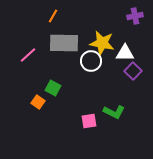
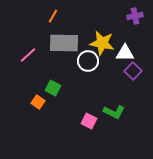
white circle: moved 3 px left
pink square: rotated 35 degrees clockwise
